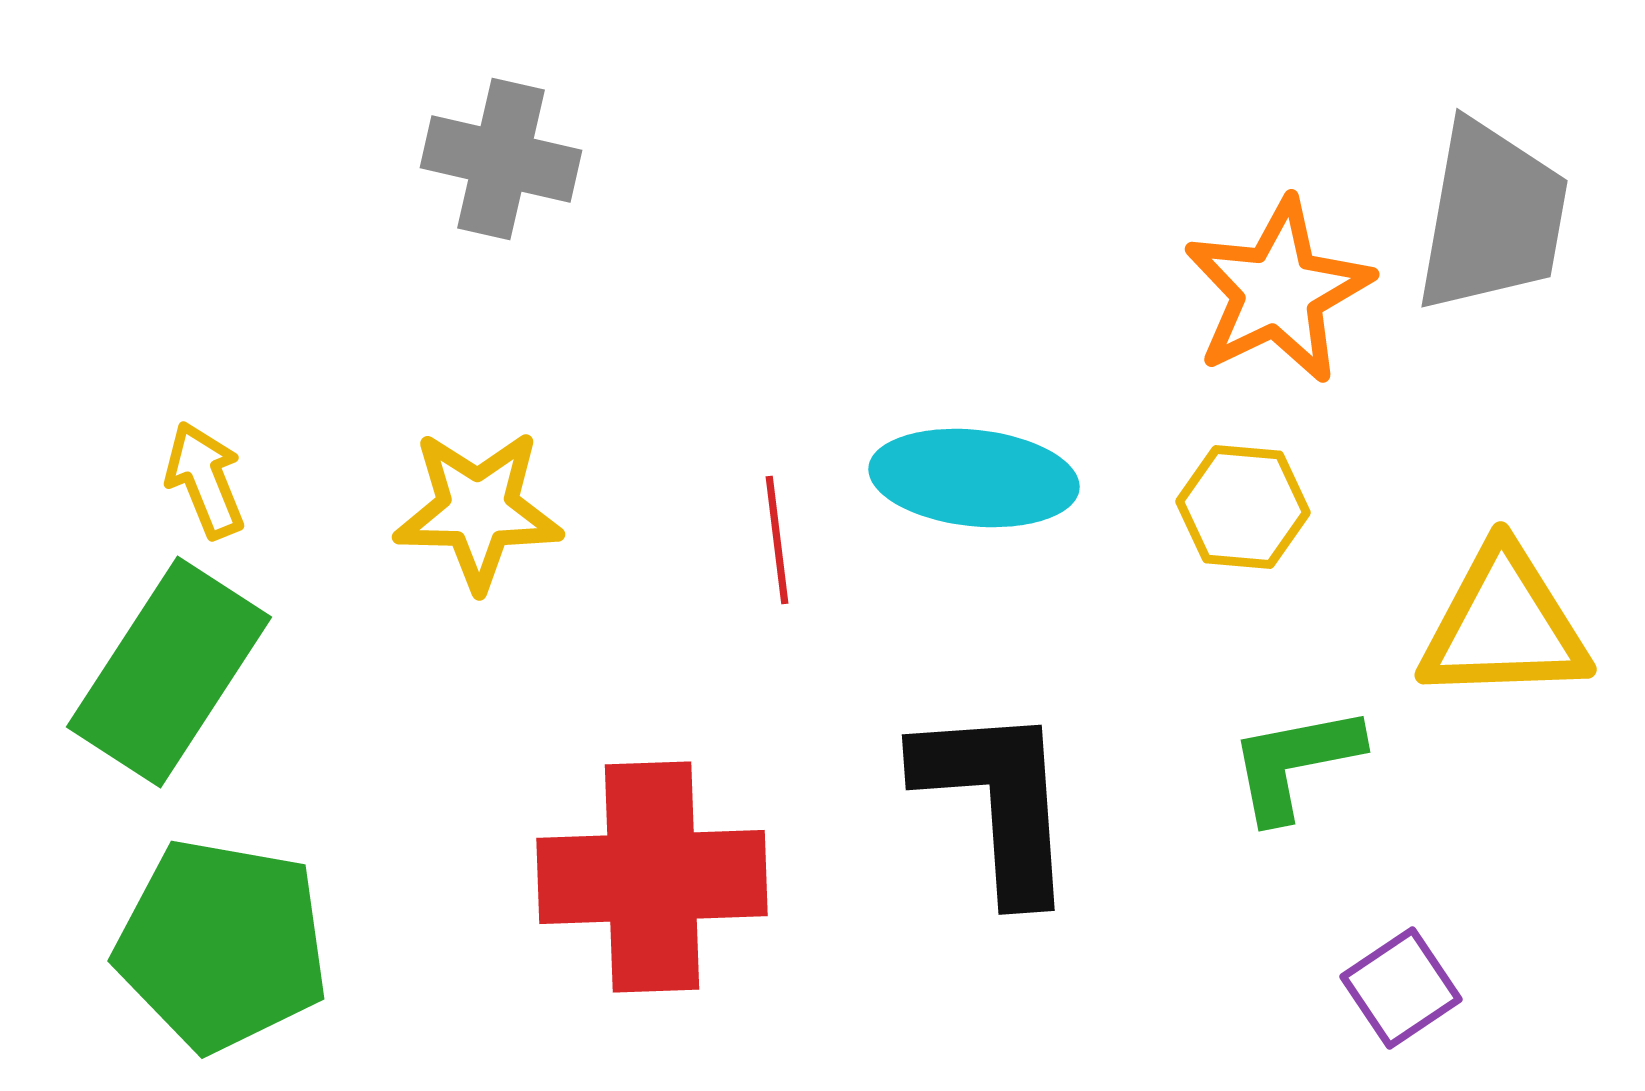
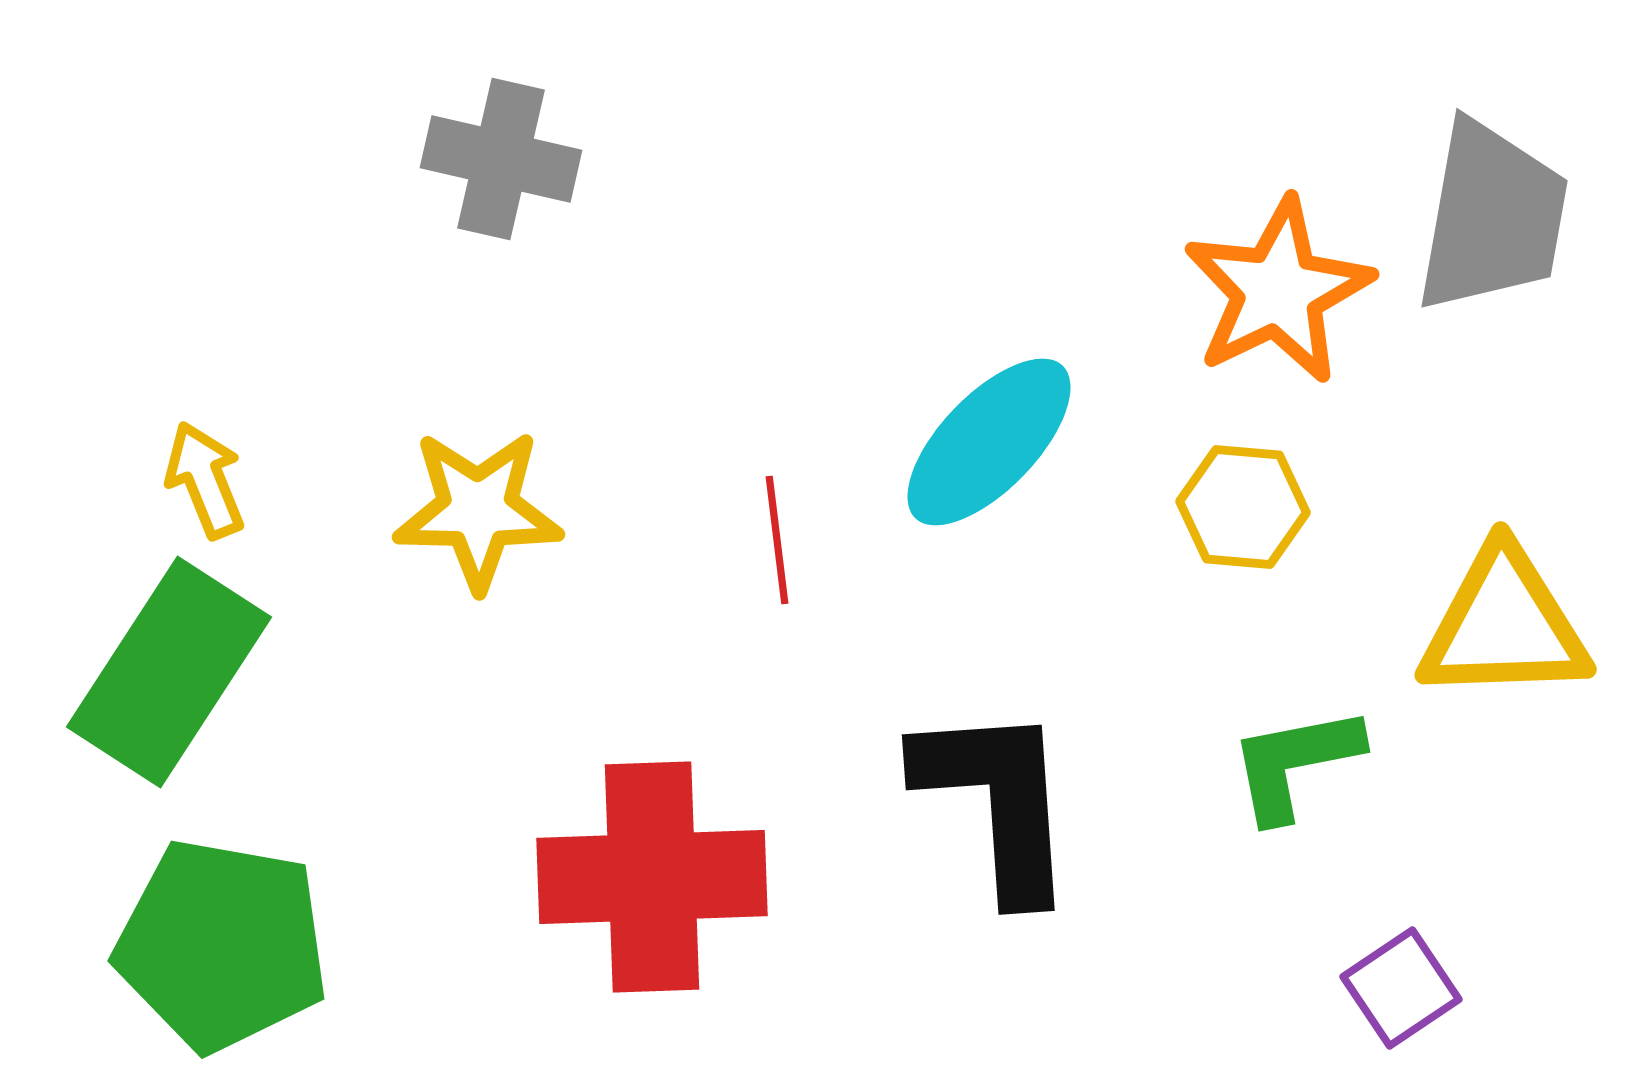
cyan ellipse: moved 15 px right, 36 px up; rotated 52 degrees counterclockwise
